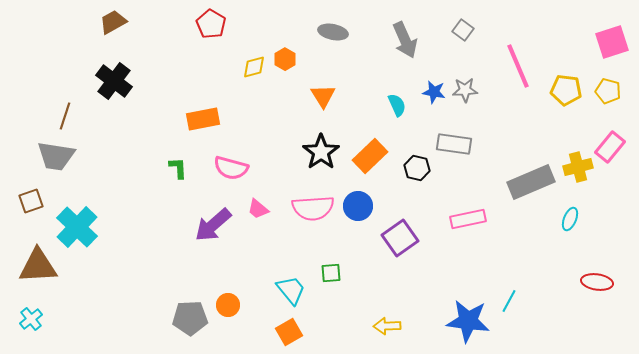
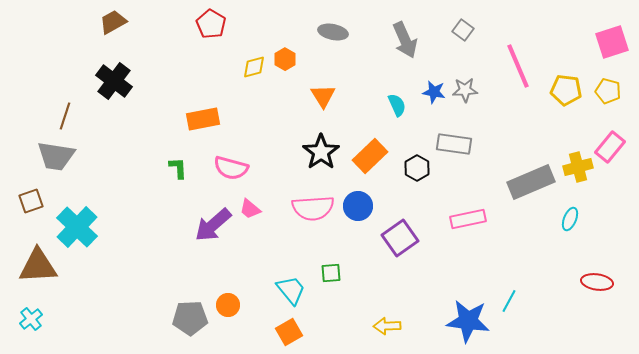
black hexagon at (417, 168): rotated 15 degrees clockwise
pink trapezoid at (258, 209): moved 8 px left
